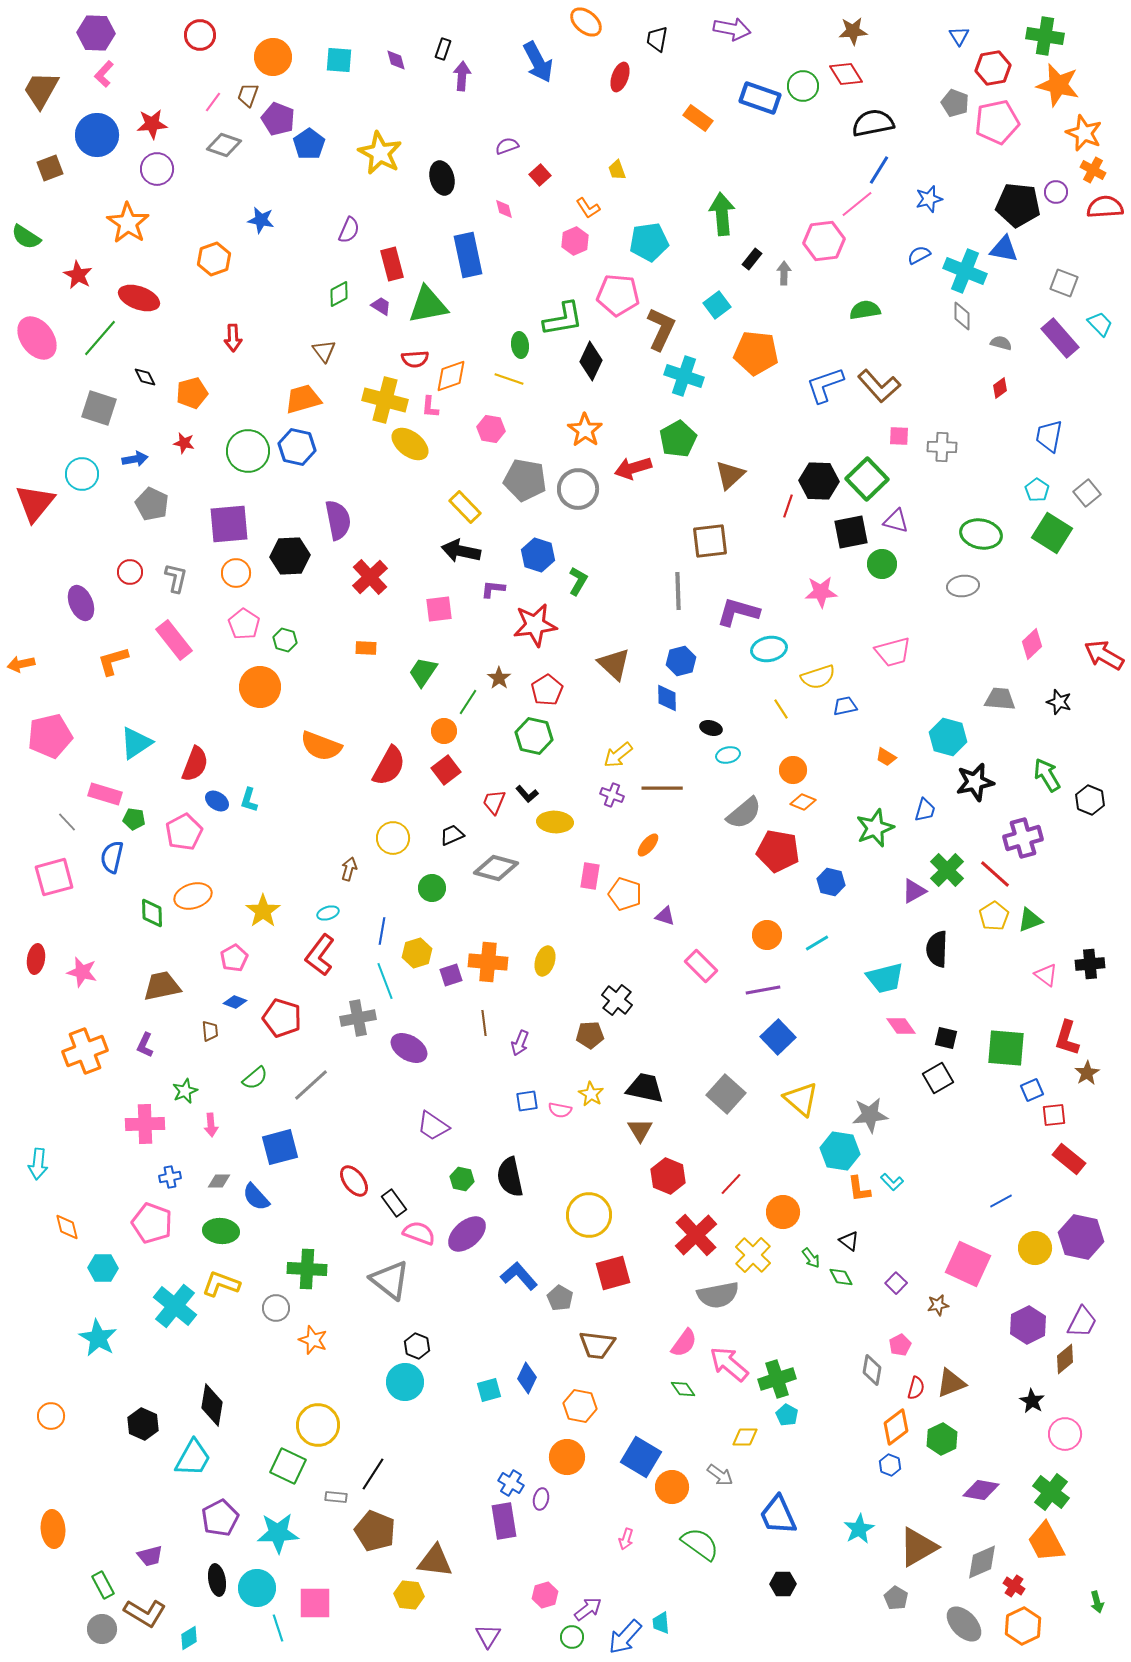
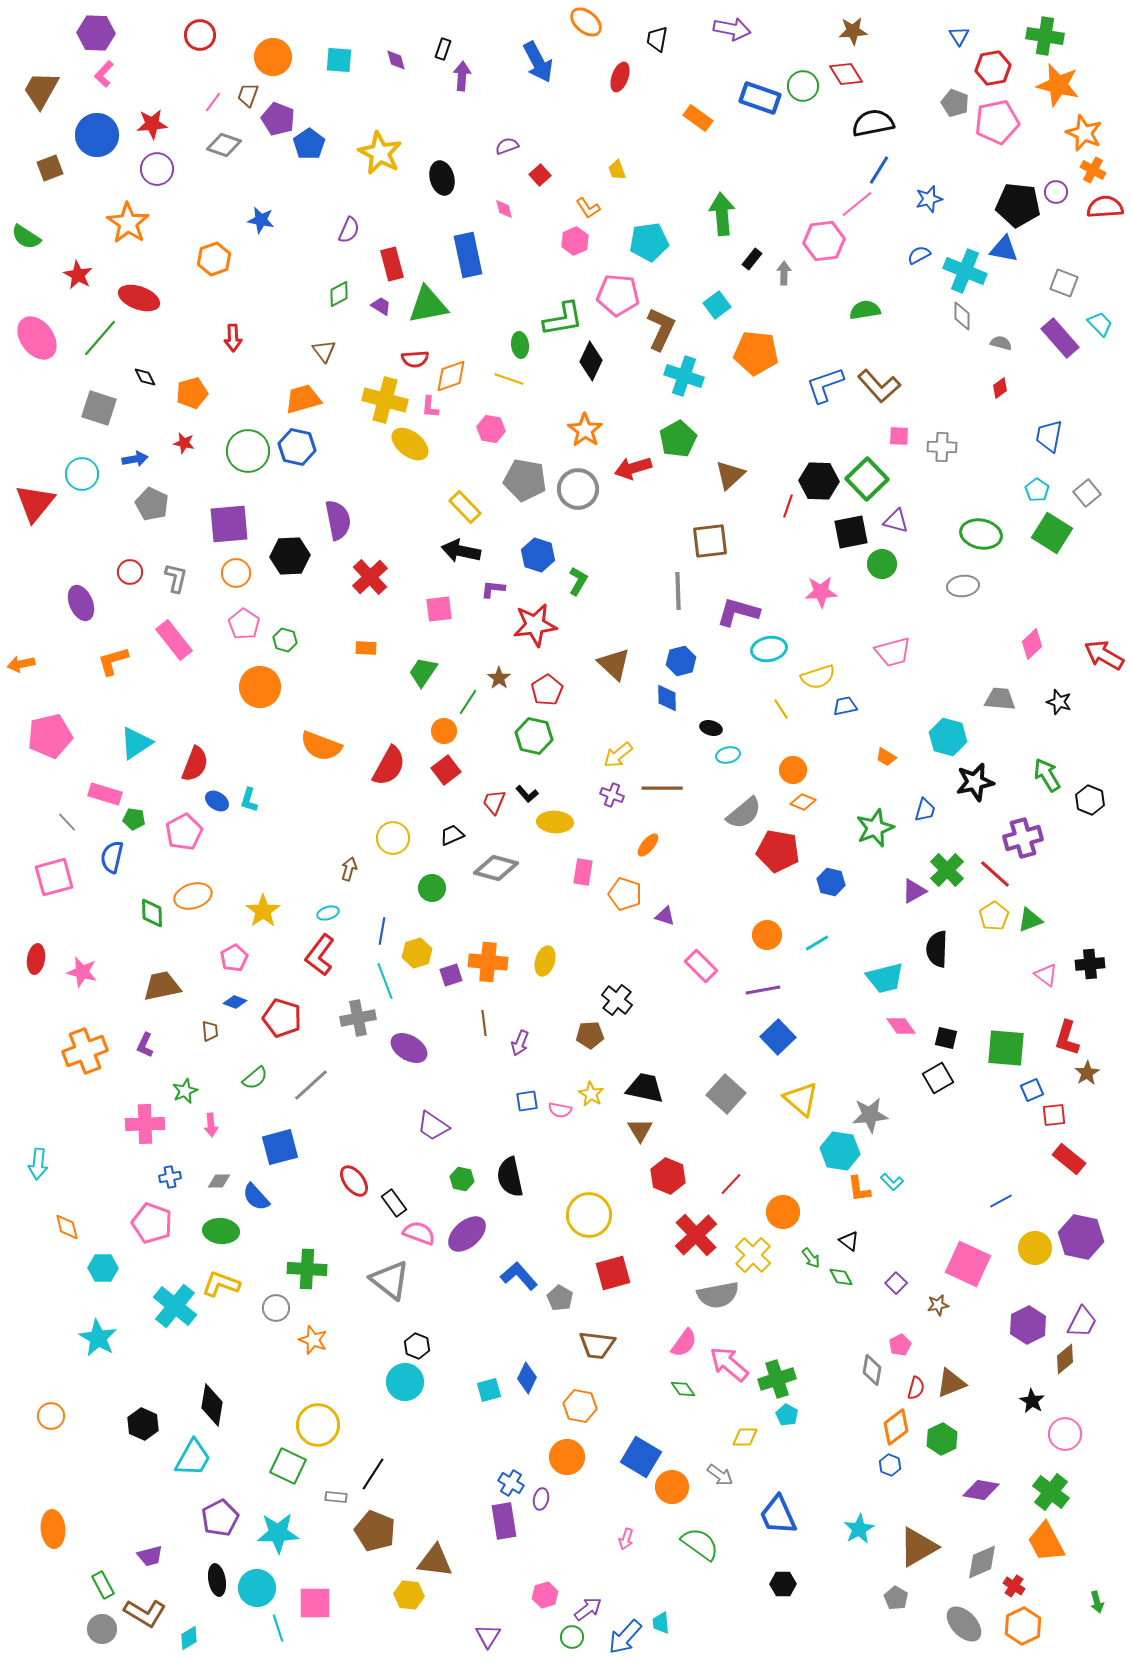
pink rectangle at (590, 876): moved 7 px left, 4 px up
